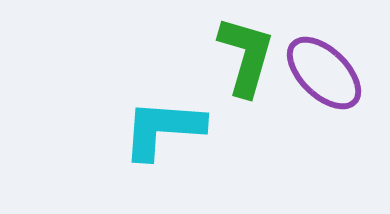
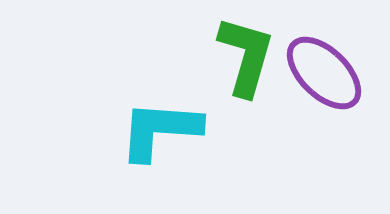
cyan L-shape: moved 3 px left, 1 px down
